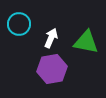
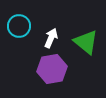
cyan circle: moved 2 px down
green triangle: rotated 28 degrees clockwise
